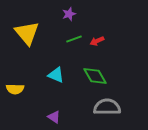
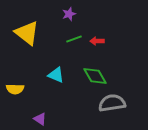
yellow triangle: rotated 12 degrees counterclockwise
red arrow: rotated 24 degrees clockwise
gray semicircle: moved 5 px right, 4 px up; rotated 8 degrees counterclockwise
purple triangle: moved 14 px left, 2 px down
